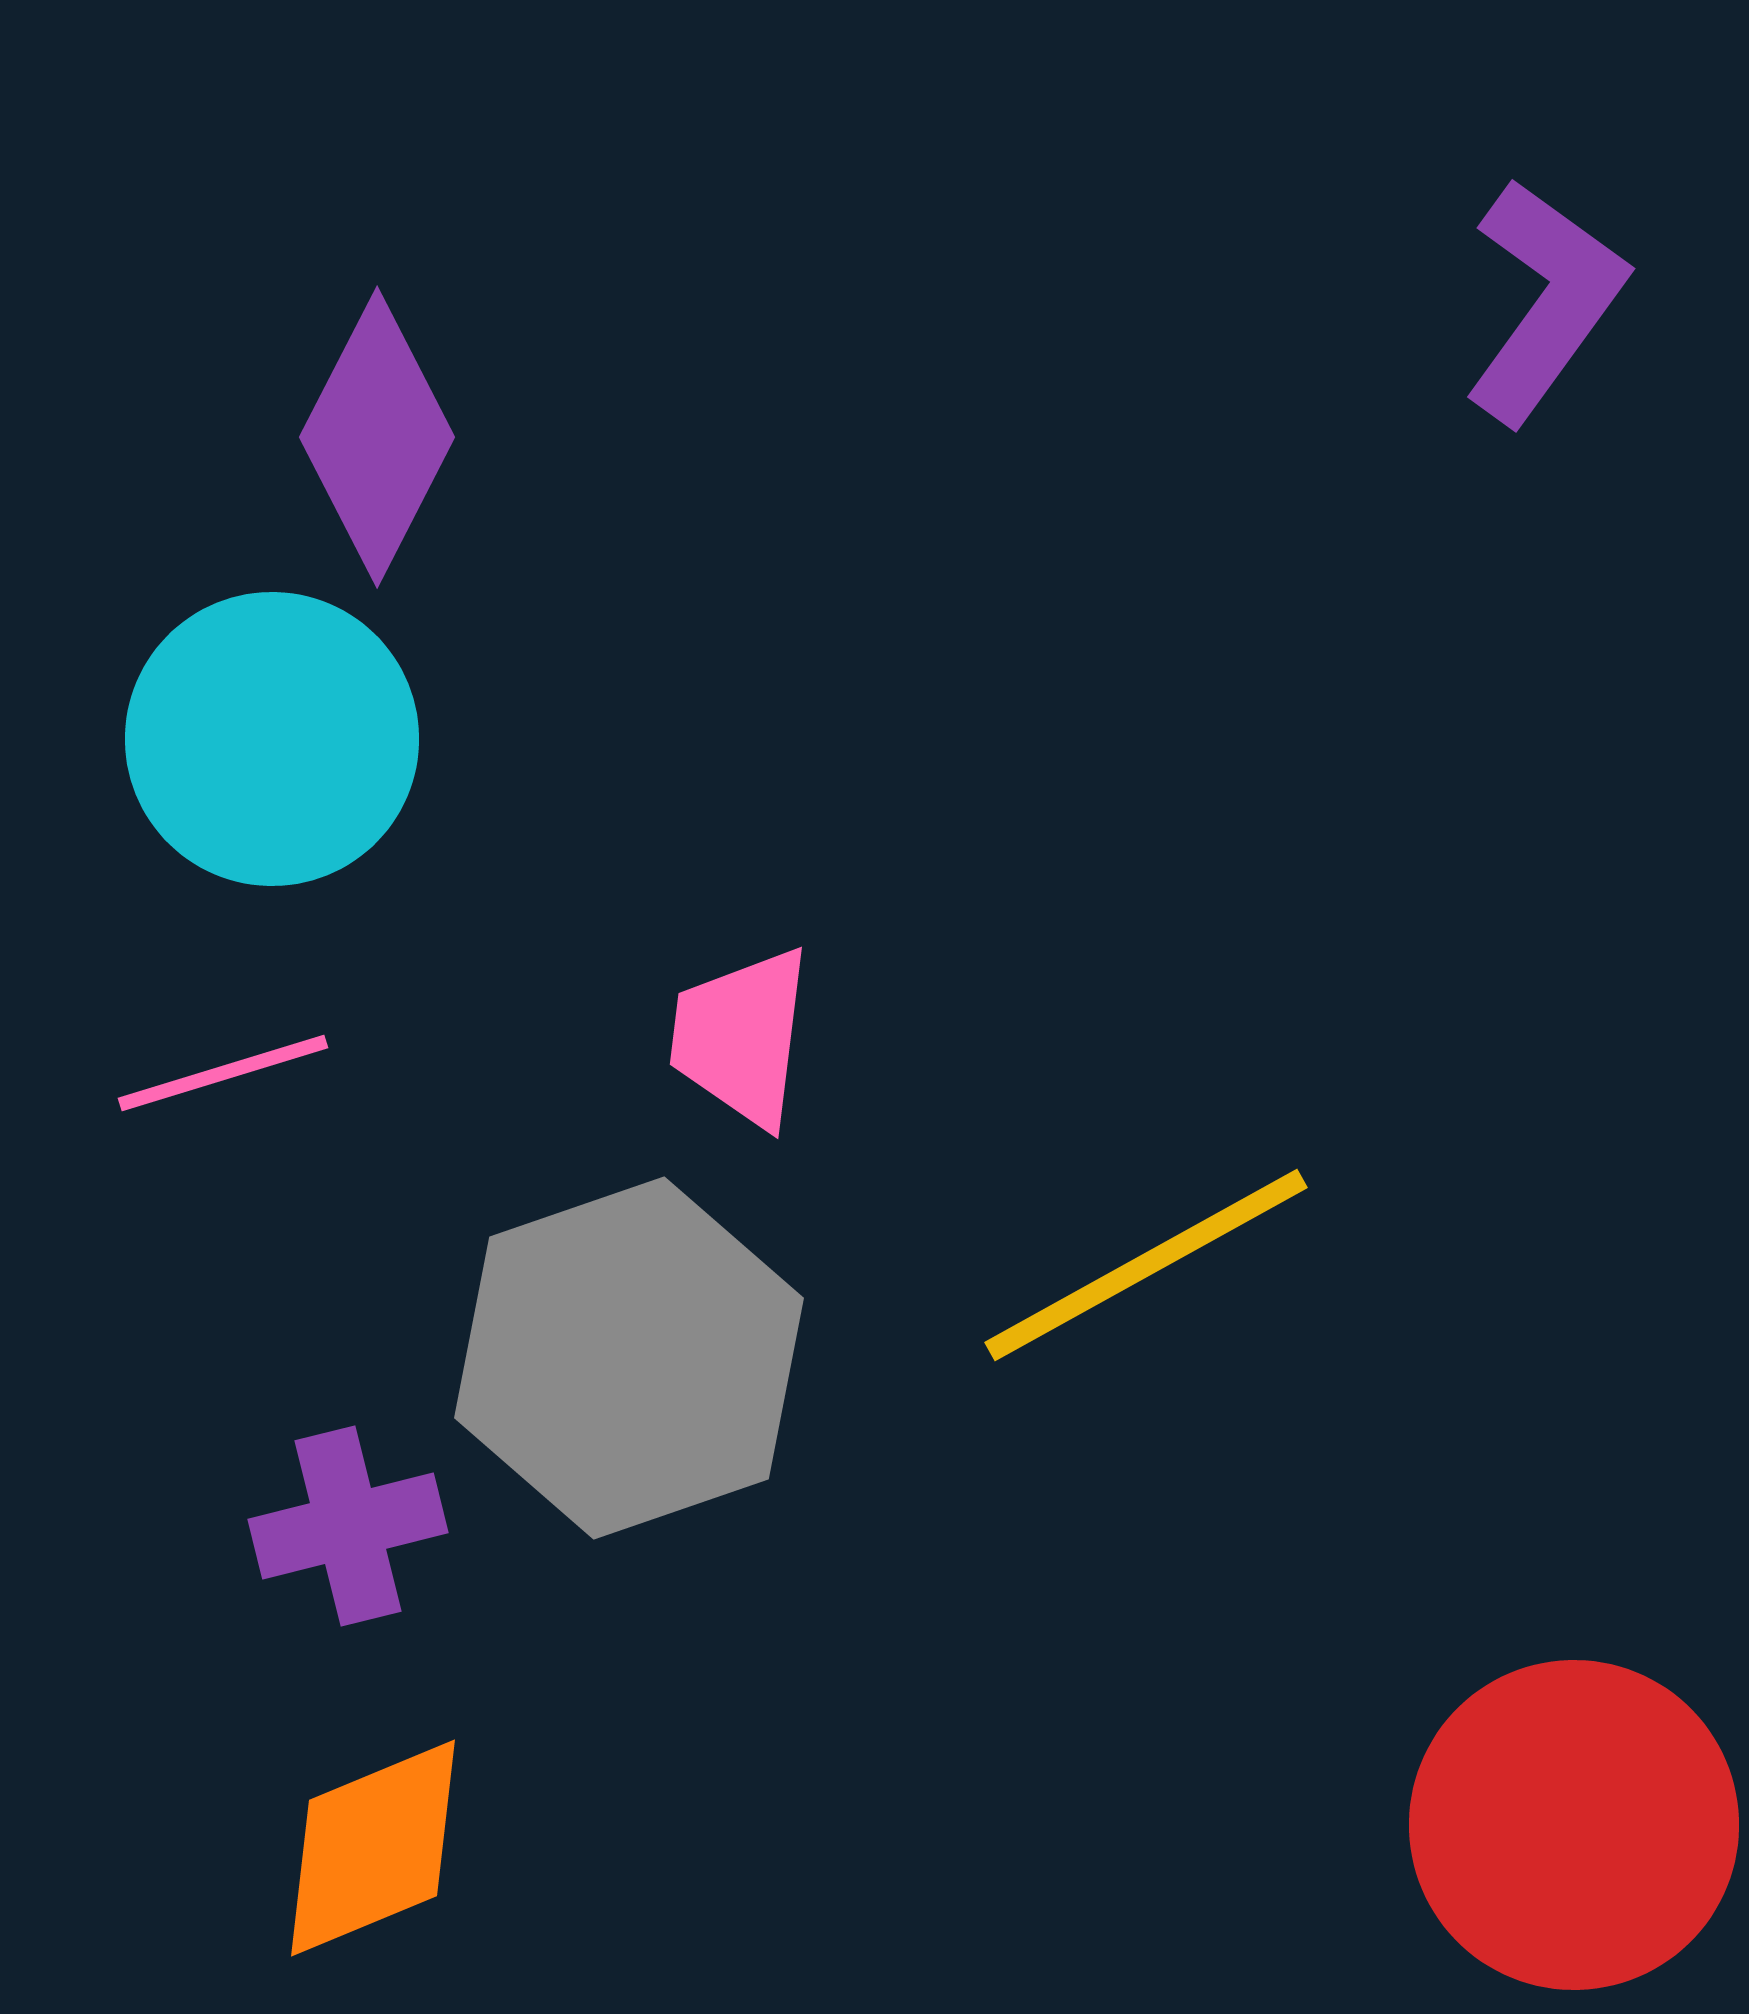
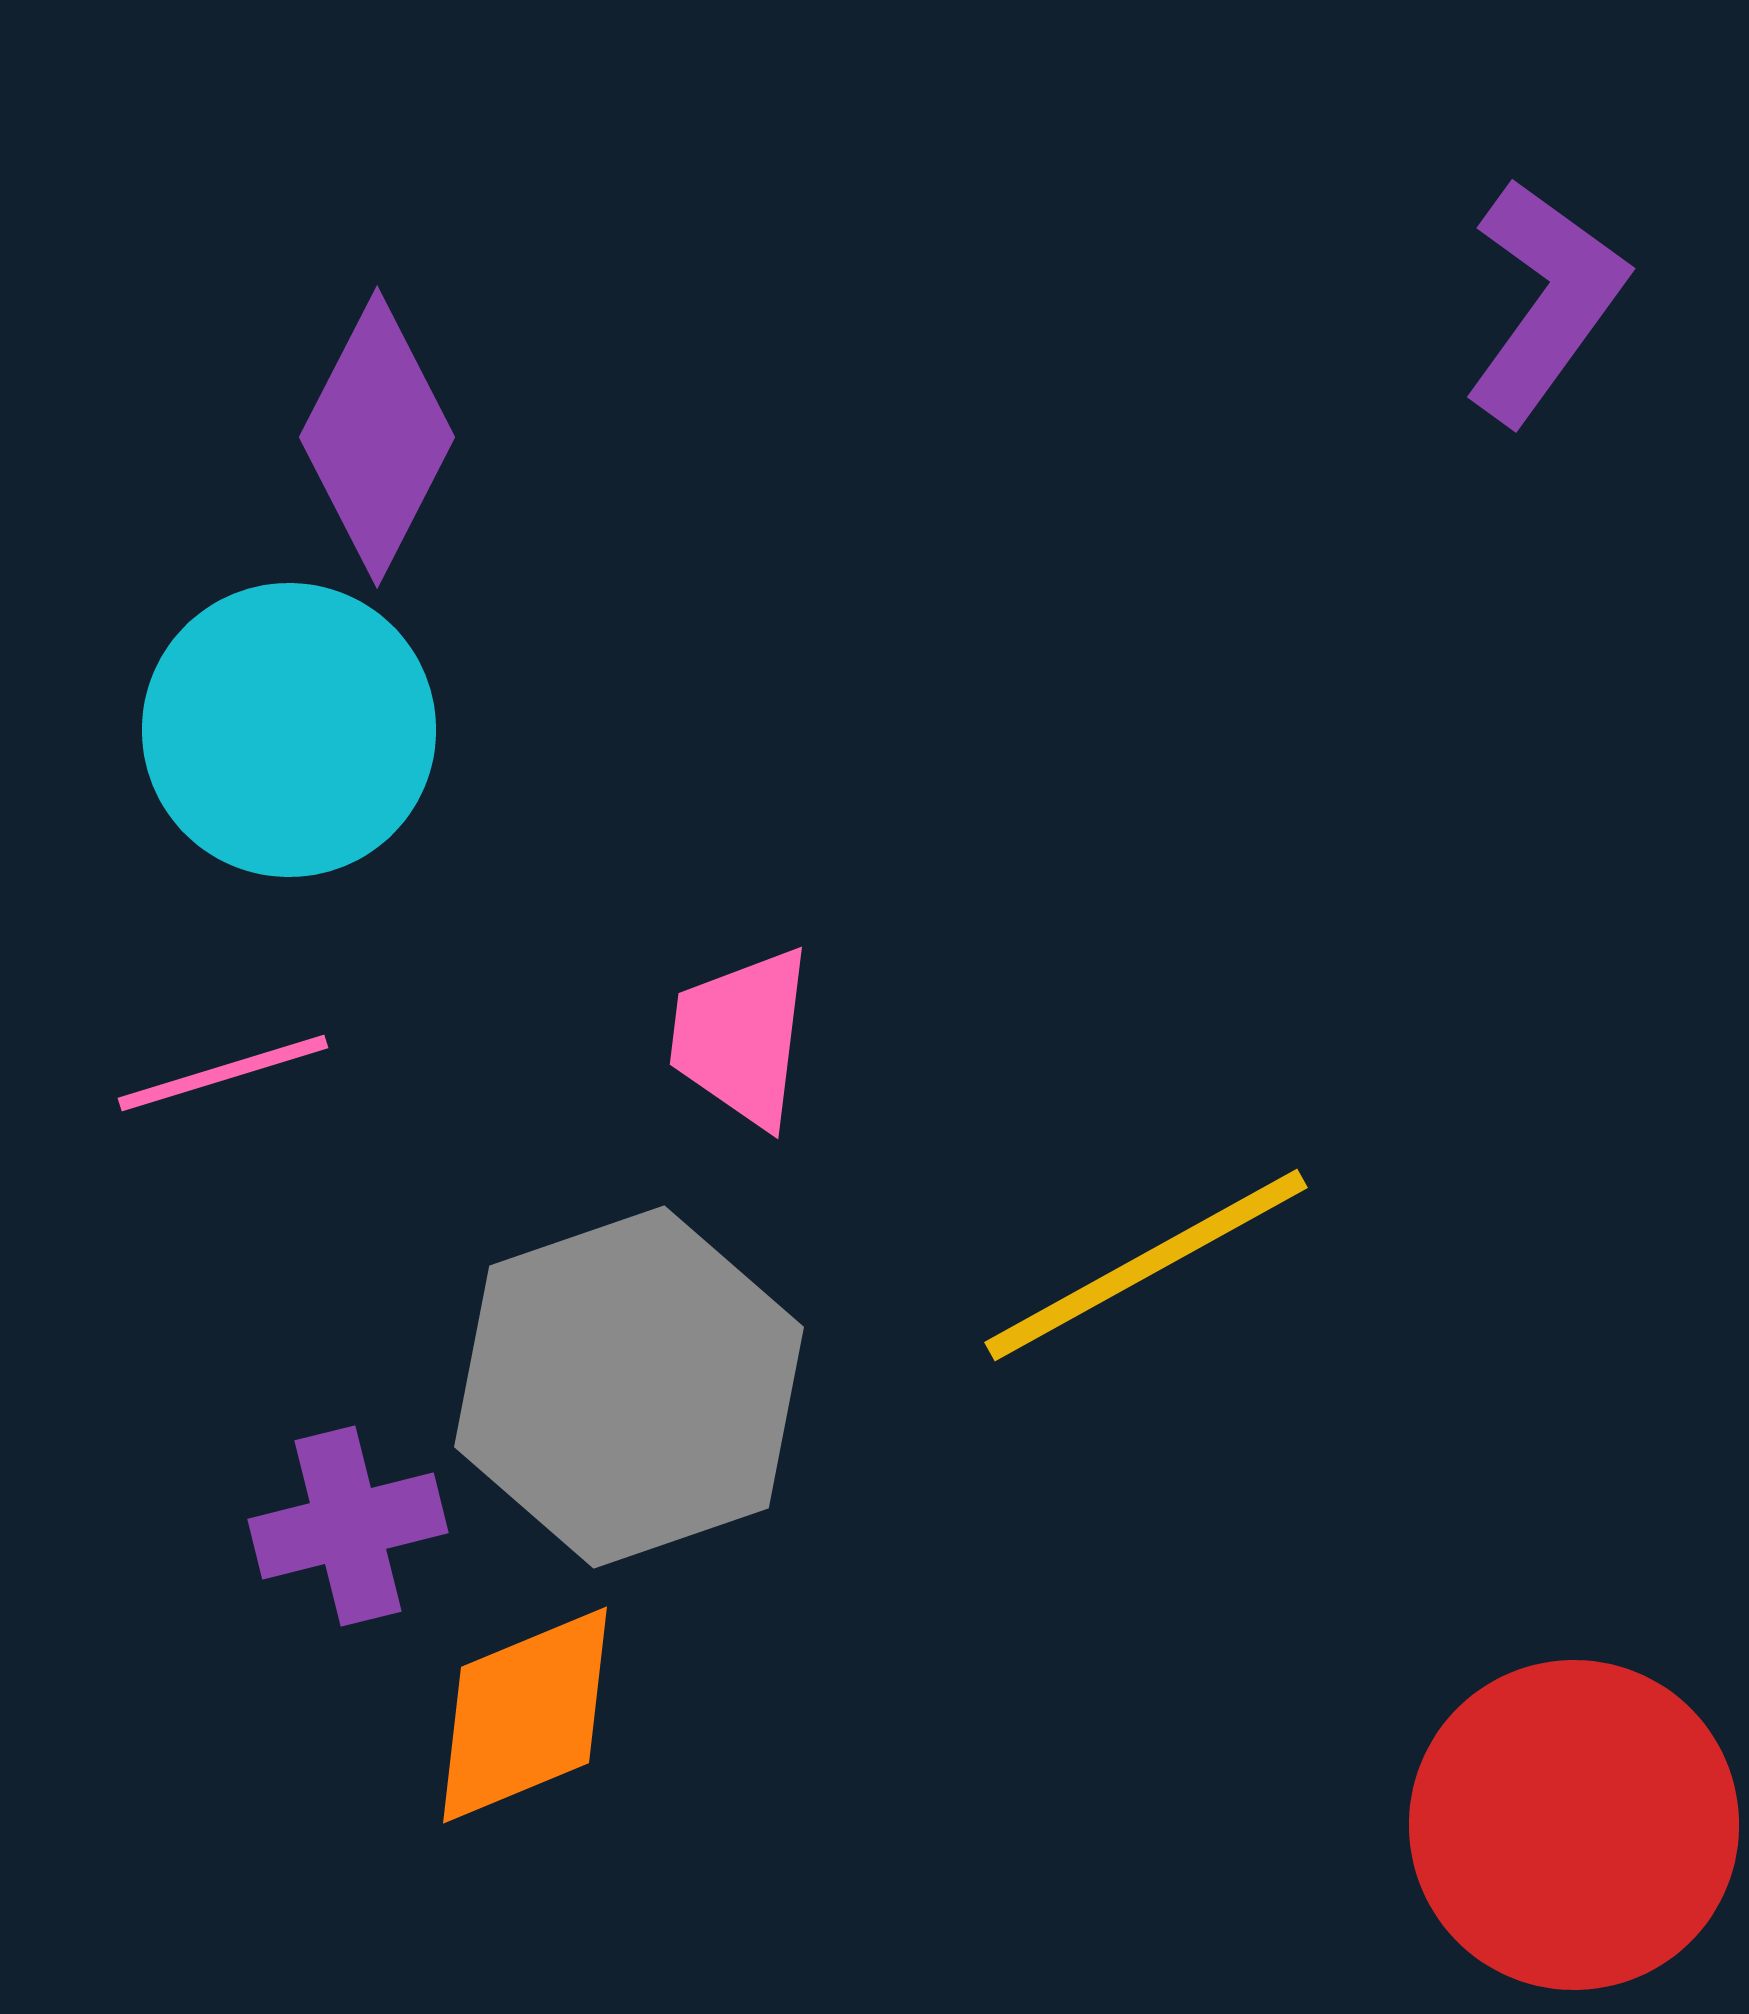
cyan circle: moved 17 px right, 9 px up
gray hexagon: moved 29 px down
orange diamond: moved 152 px right, 133 px up
